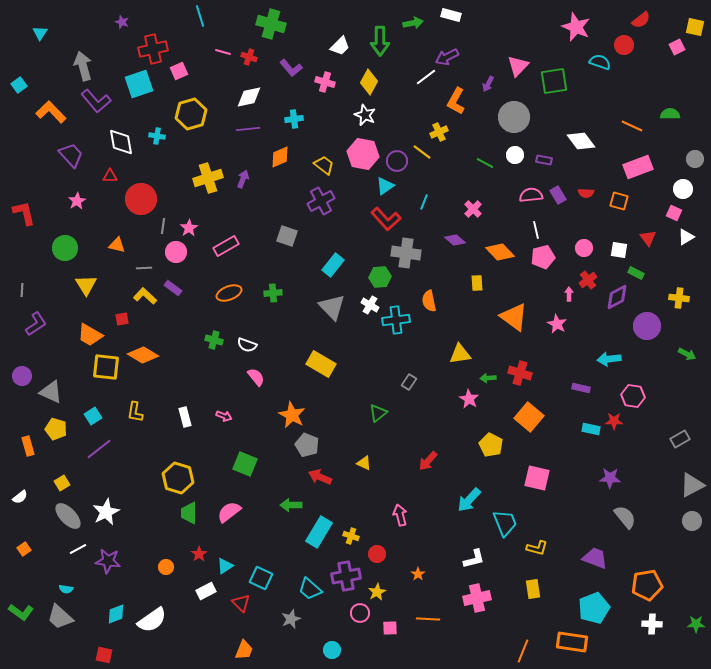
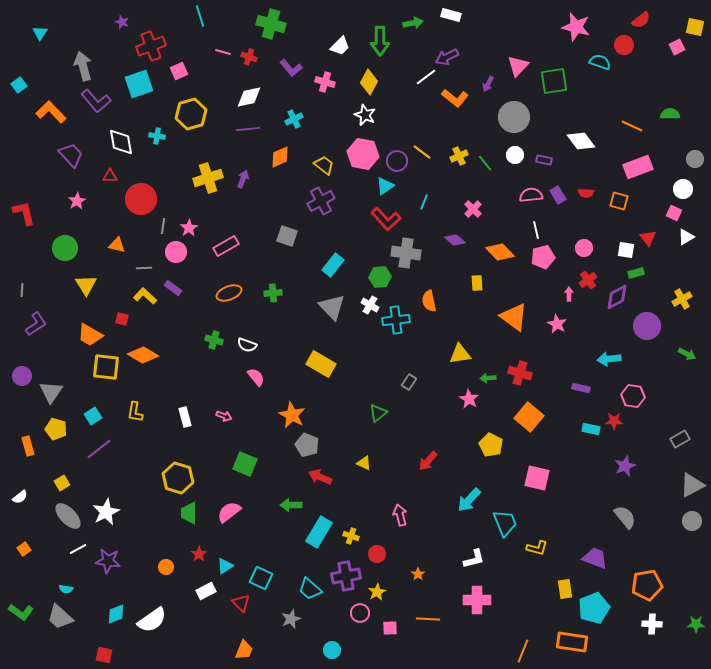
pink star at (576, 27): rotated 8 degrees counterclockwise
red cross at (153, 49): moved 2 px left, 3 px up; rotated 8 degrees counterclockwise
orange L-shape at (456, 101): moved 1 px left, 3 px up; rotated 80 degrees counterclockwise
cyan cross at (294, 119): rotated 18 degrees counterclockwise
yellow cross at (439, 132): moved 20 px right, 24 px down
green line at (485, 163): rotated 24 degrees clockwise
white square at (619, 250): moved 7 px right
green rectangle at (636, 273): rotated 42 degrees counterclockwise
yellow cross at (679, 298): moved 3 px right, 1 px down; rotated 36 degrees counterclockwise
red square at (122, 319): rotated 24 degrees clockwise
gray triangle at (51, 392): rotated 40 degrees clockwise
purple star at (610, 478): moved 15 px right, 12 px up; rotated 25 degrees counterclockwise
yellow rectangle at (533, 589): moved 32 px right
pink cross at (477, 598): moved 2 px down; rotated 12 degrees clockwise
